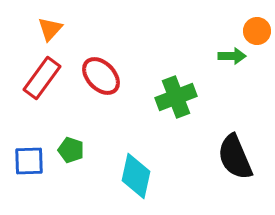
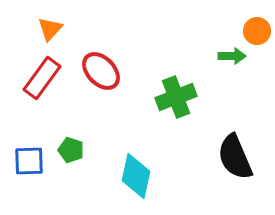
red ellipse: moved 5 px up
